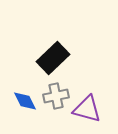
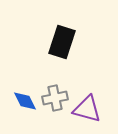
black rectangle: moved 9 px right, 16 px up; rotated 28 degrees counterclockwise
gray cross: moved 1 px left, 2 px down
